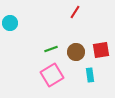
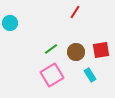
green line: rotated 16 degrees counterclockwise
cyan rectangle: rotated 24 degrees counterclockwise
